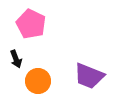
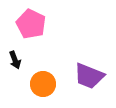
black arrow: moved 1 px left, 1 px down
orange circle: moved 5 px right, 3 px down
